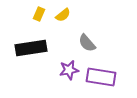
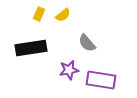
purple rectangle: moved 3 px down
